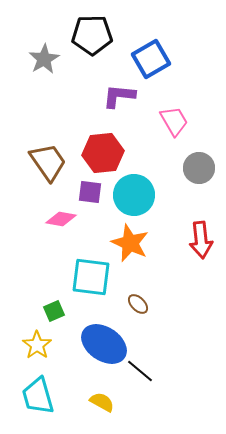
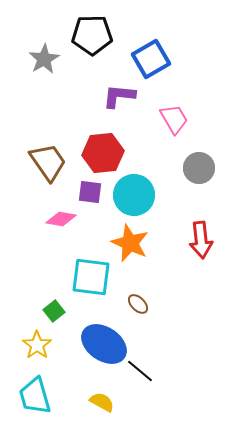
pink trapezoid: moved 2 px up
green square: rotated 15 degrees counterclockwise
cyan trapezoid: moved 3 px left
